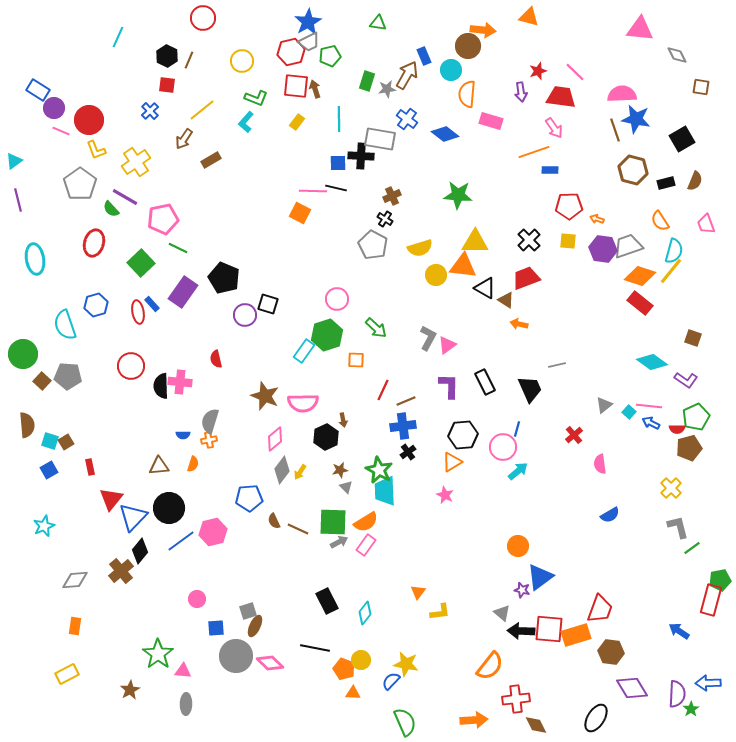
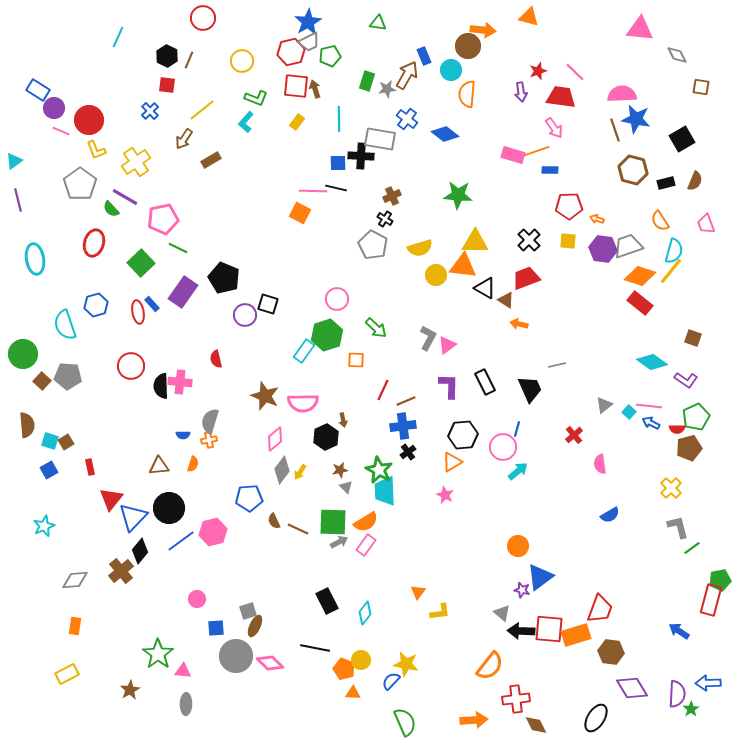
pink rectangle at (491, 121): moved 22 px right, 34 px down
